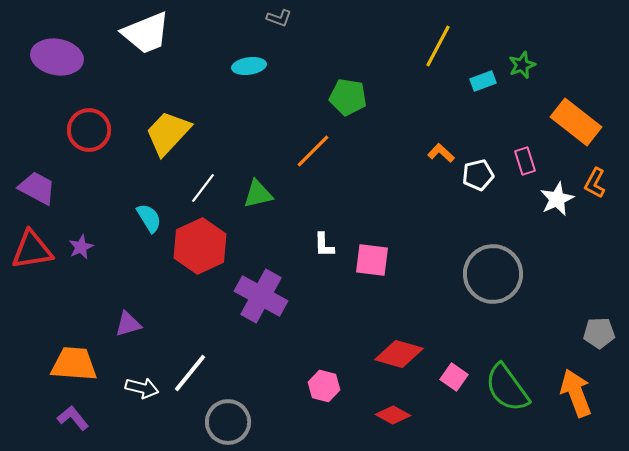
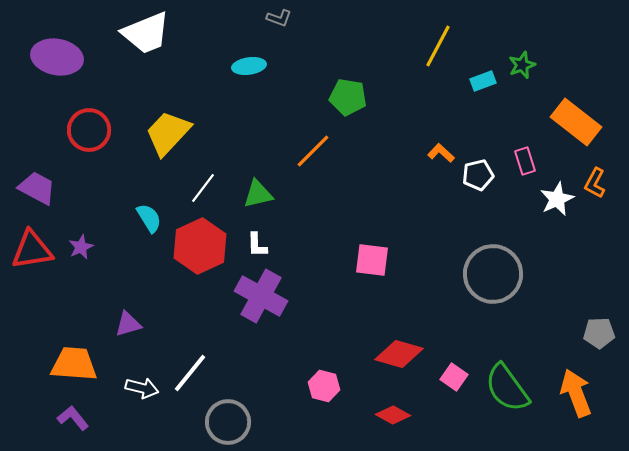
white L-shape at (324, 245): moved 67 px left
